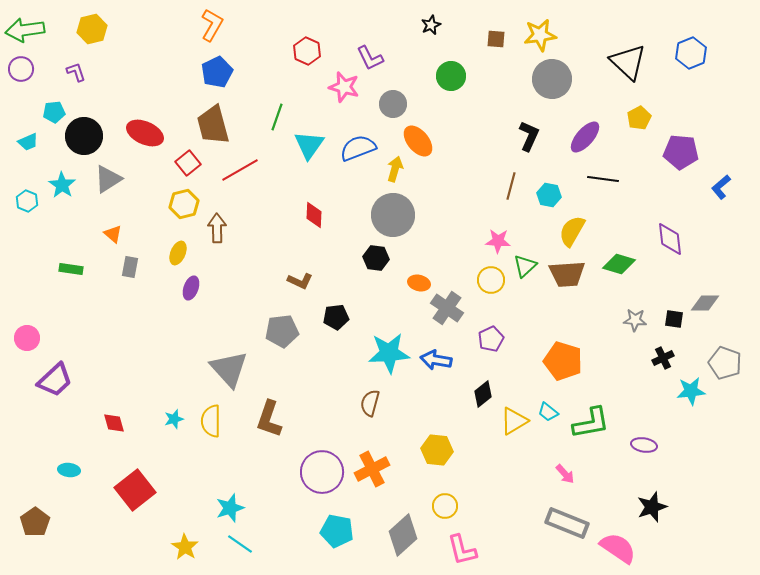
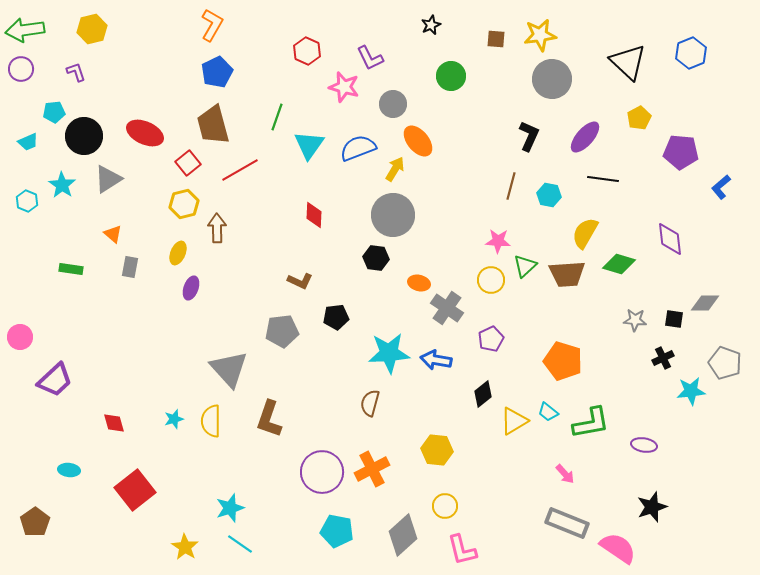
yellow arrow at (395, 169): rotated 15 degrees clockwise
yellow semicircle at (572, 231): moved 13 px right, 2 px down
pink circle at (27, 338): moved 7 px left, 1 px up
